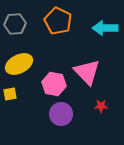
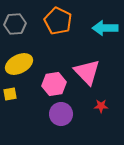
pink hexagon: rotated 20 degrees counterclockwise
